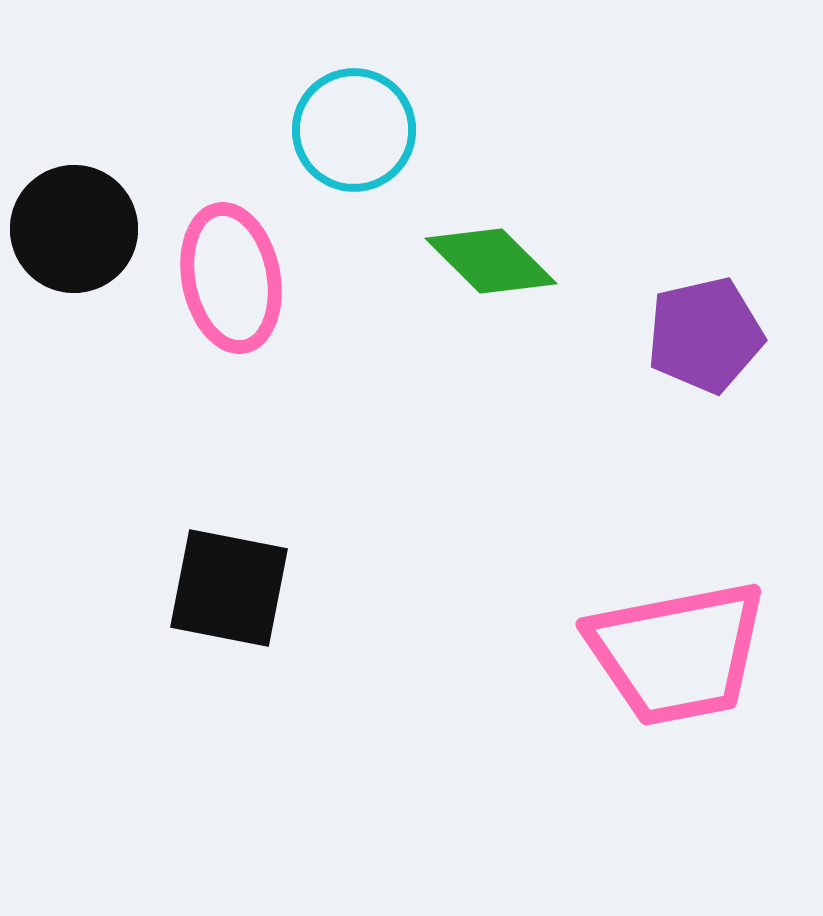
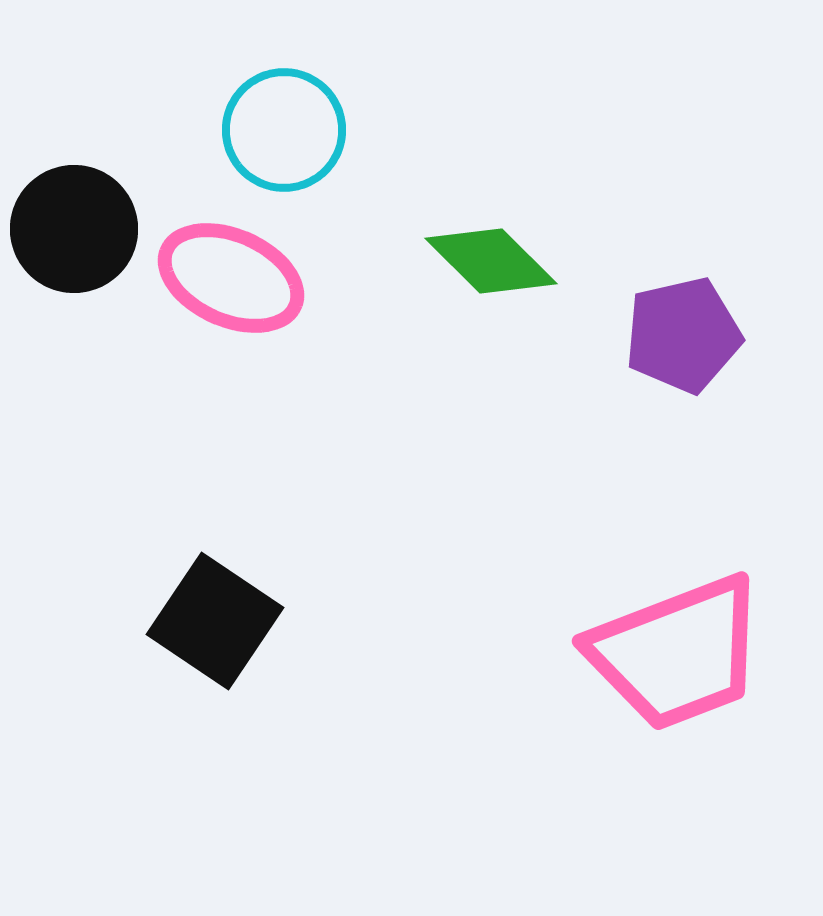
cyan circle: moved 70 px left
pink ellipse: rotated 55 degrees counterclockwise
purple pentagon: moved 22 px left
black square: moved 14 px left, 33 px down; rotated 23 degrees clockwise
pink trapezoid: rotated 10 degrees counterclockwise
